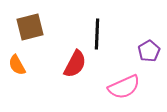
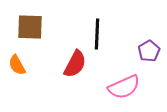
brown square: rotated 16 degrees clockwise
